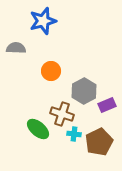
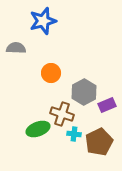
orange circle: moved 2 px down
gray hexagon: moved 1 px down
green ellipse: rotated 60 degrees counterclockwise
